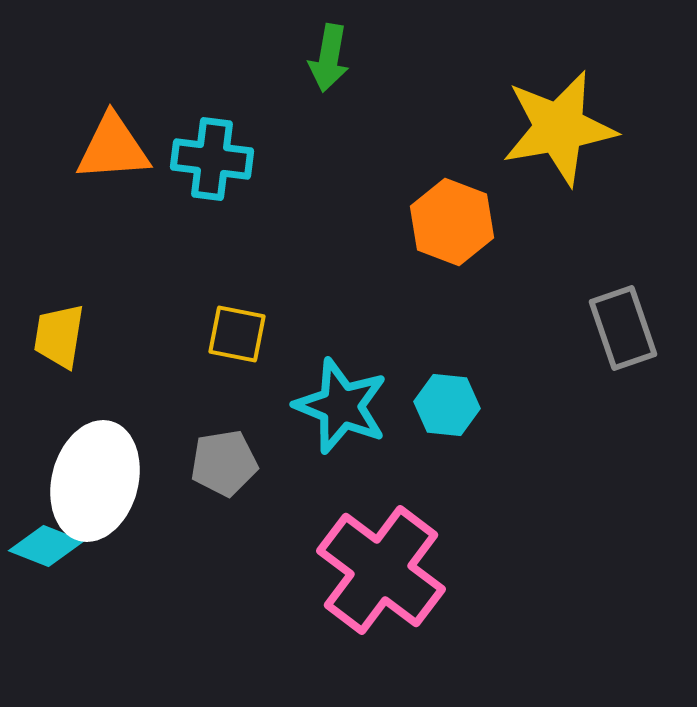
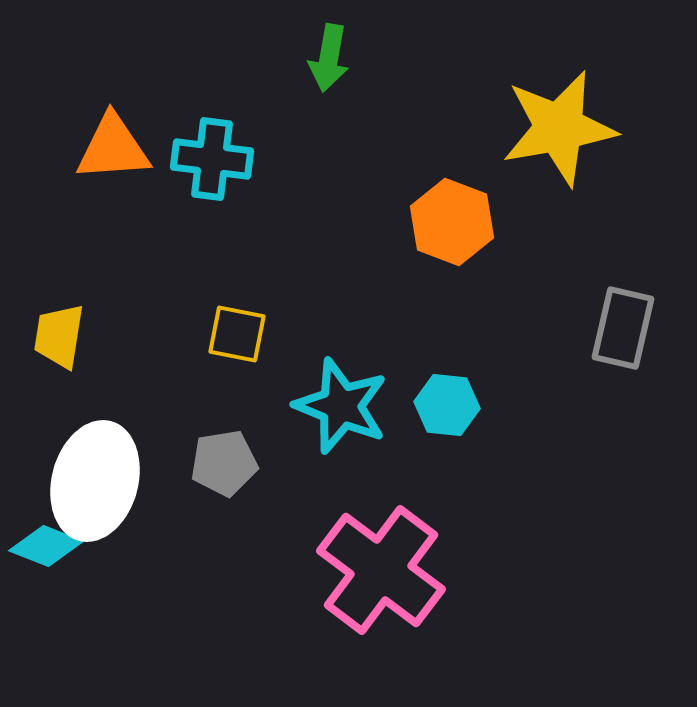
gray rectangle: rotated 32 degrees clockwise
